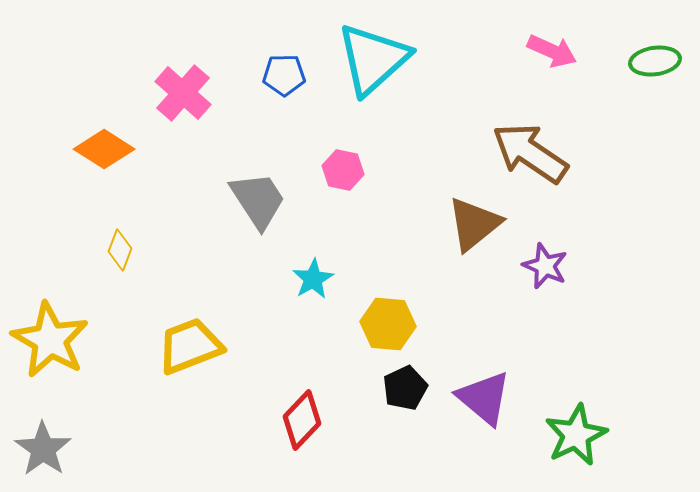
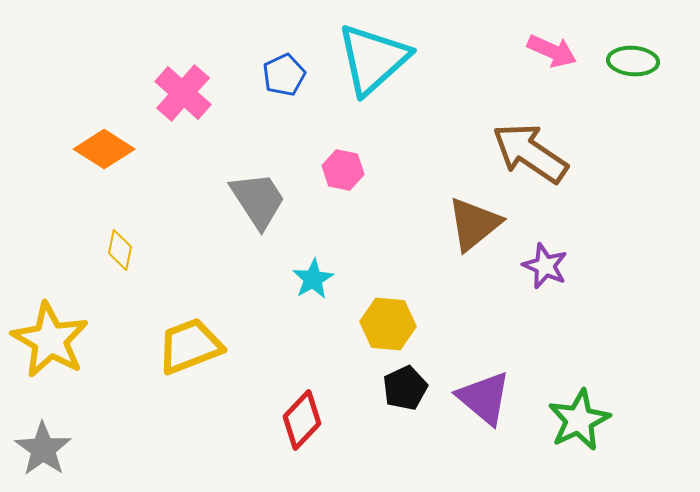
green ellipse: moved 22 px left; rotated 12 degrees clockwise
blue pentagon: rotated 24 degrees counterclockwise
yellow diamond: rotated 9 degrees counterclockwise
green star: moved 3 px right, 15 px up
